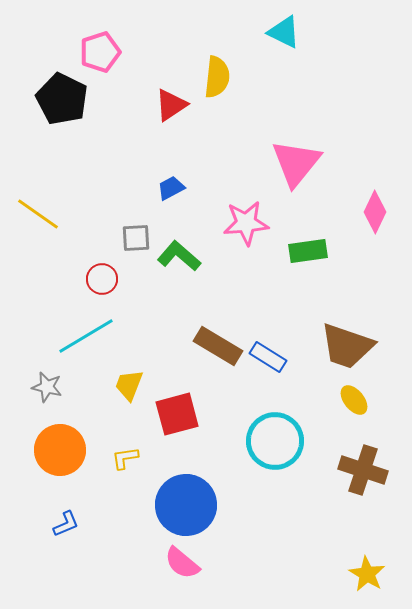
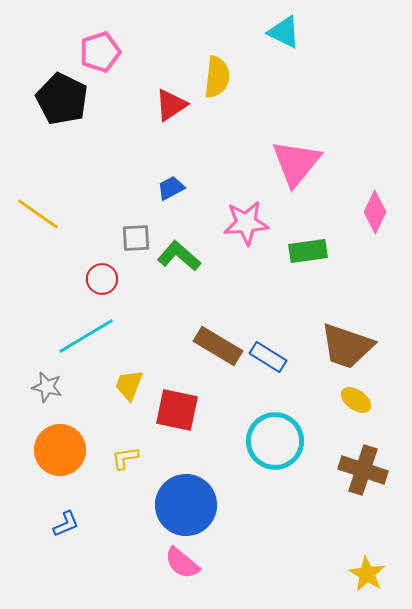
yellow ellipse: moved 2 px right; rotated 16 degrees counterclockwise
red square: moved 4 px up; rotated 27 degrees clockwise
